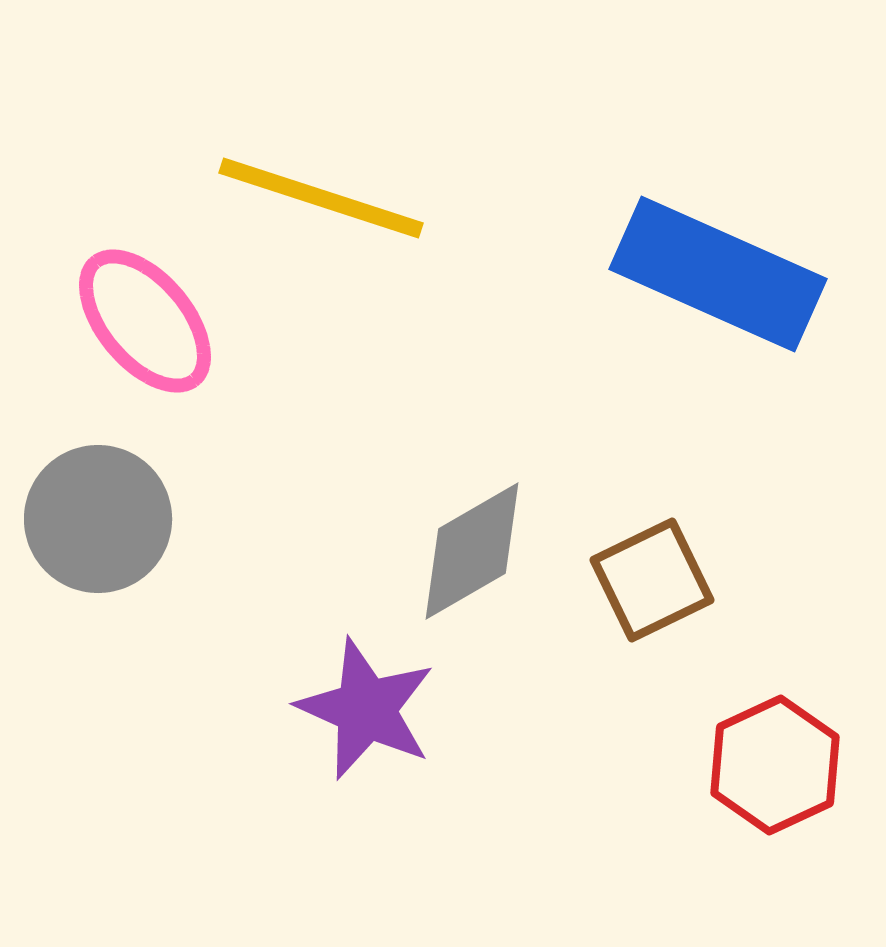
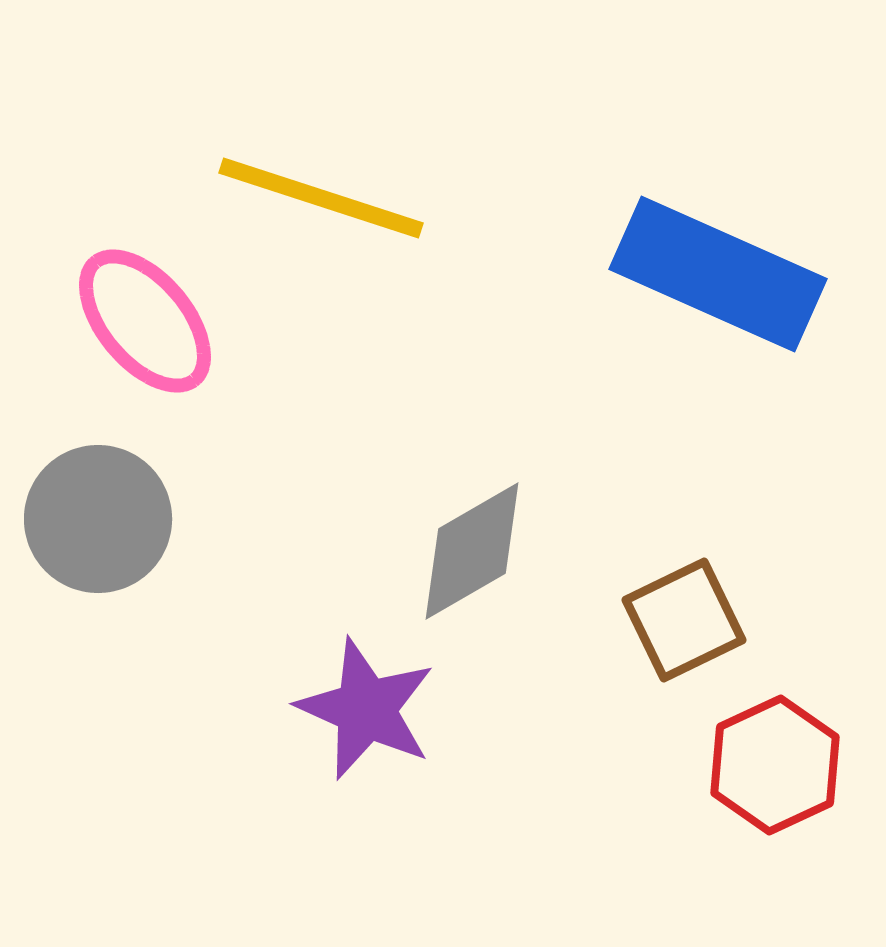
brown square: moved 32 px right, 40 px down
